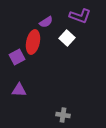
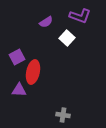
red ellipse: moved 30 px down
